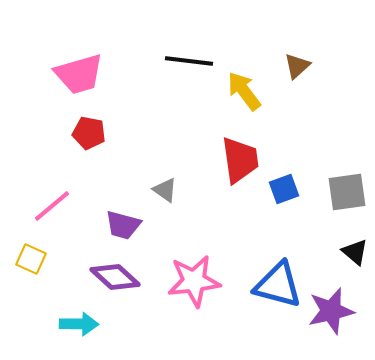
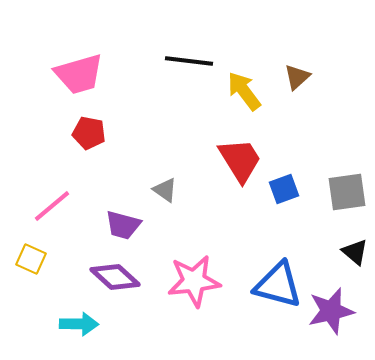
brown triangle: moved 11 px down
red trapezoid: rotated 24 degrees counterclockwise
